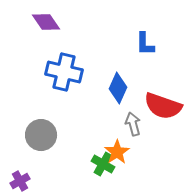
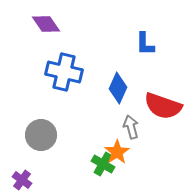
purple diamond: moved 2 px down
gray arrow: moved 2 px left, 3 px down
purple cross: moved 2 px right, 1 px up; rotated 24 degrees counterclockwise
